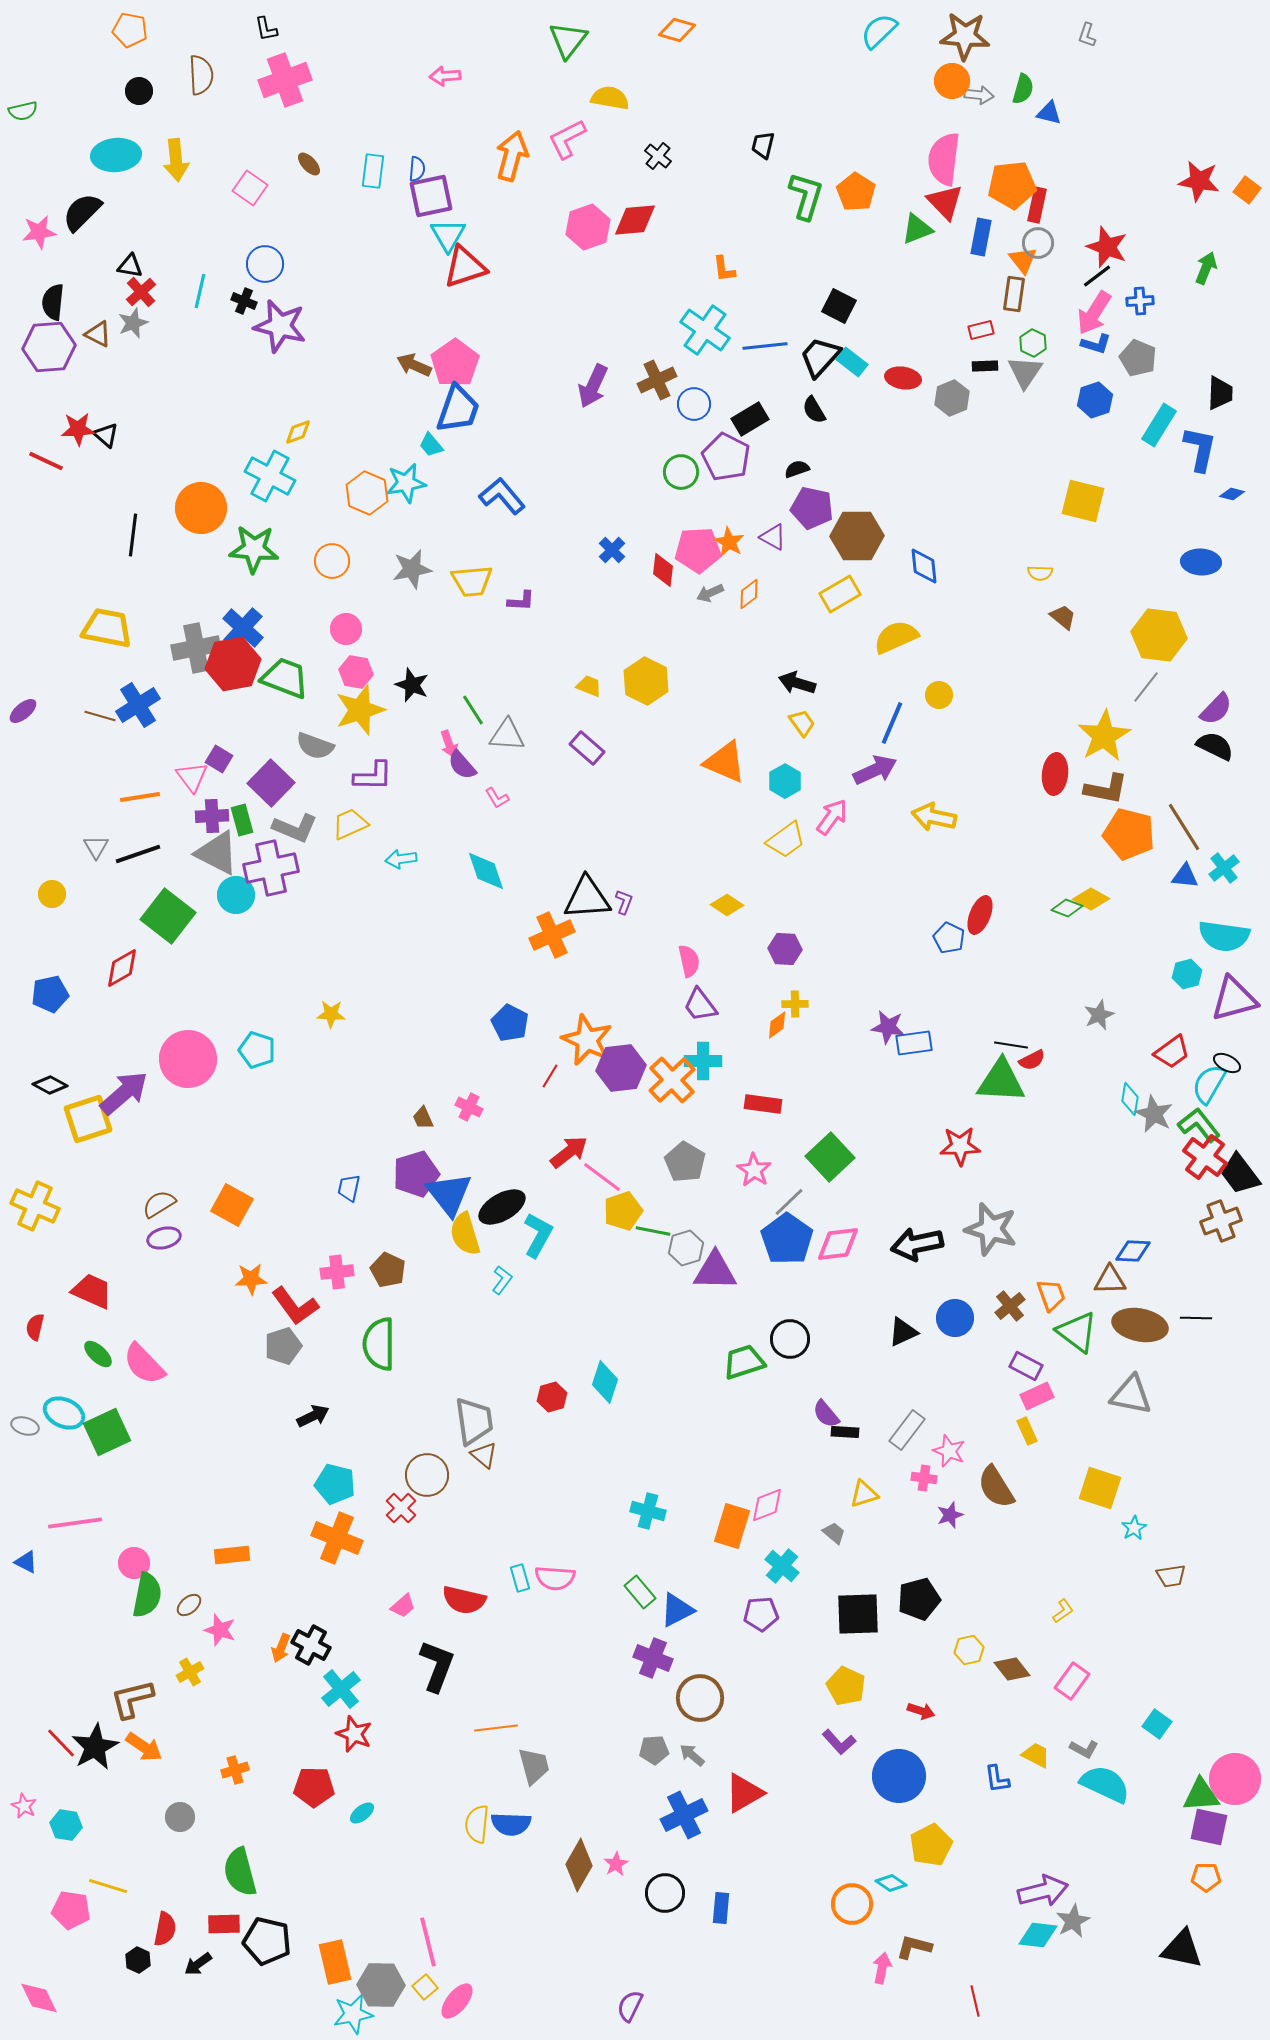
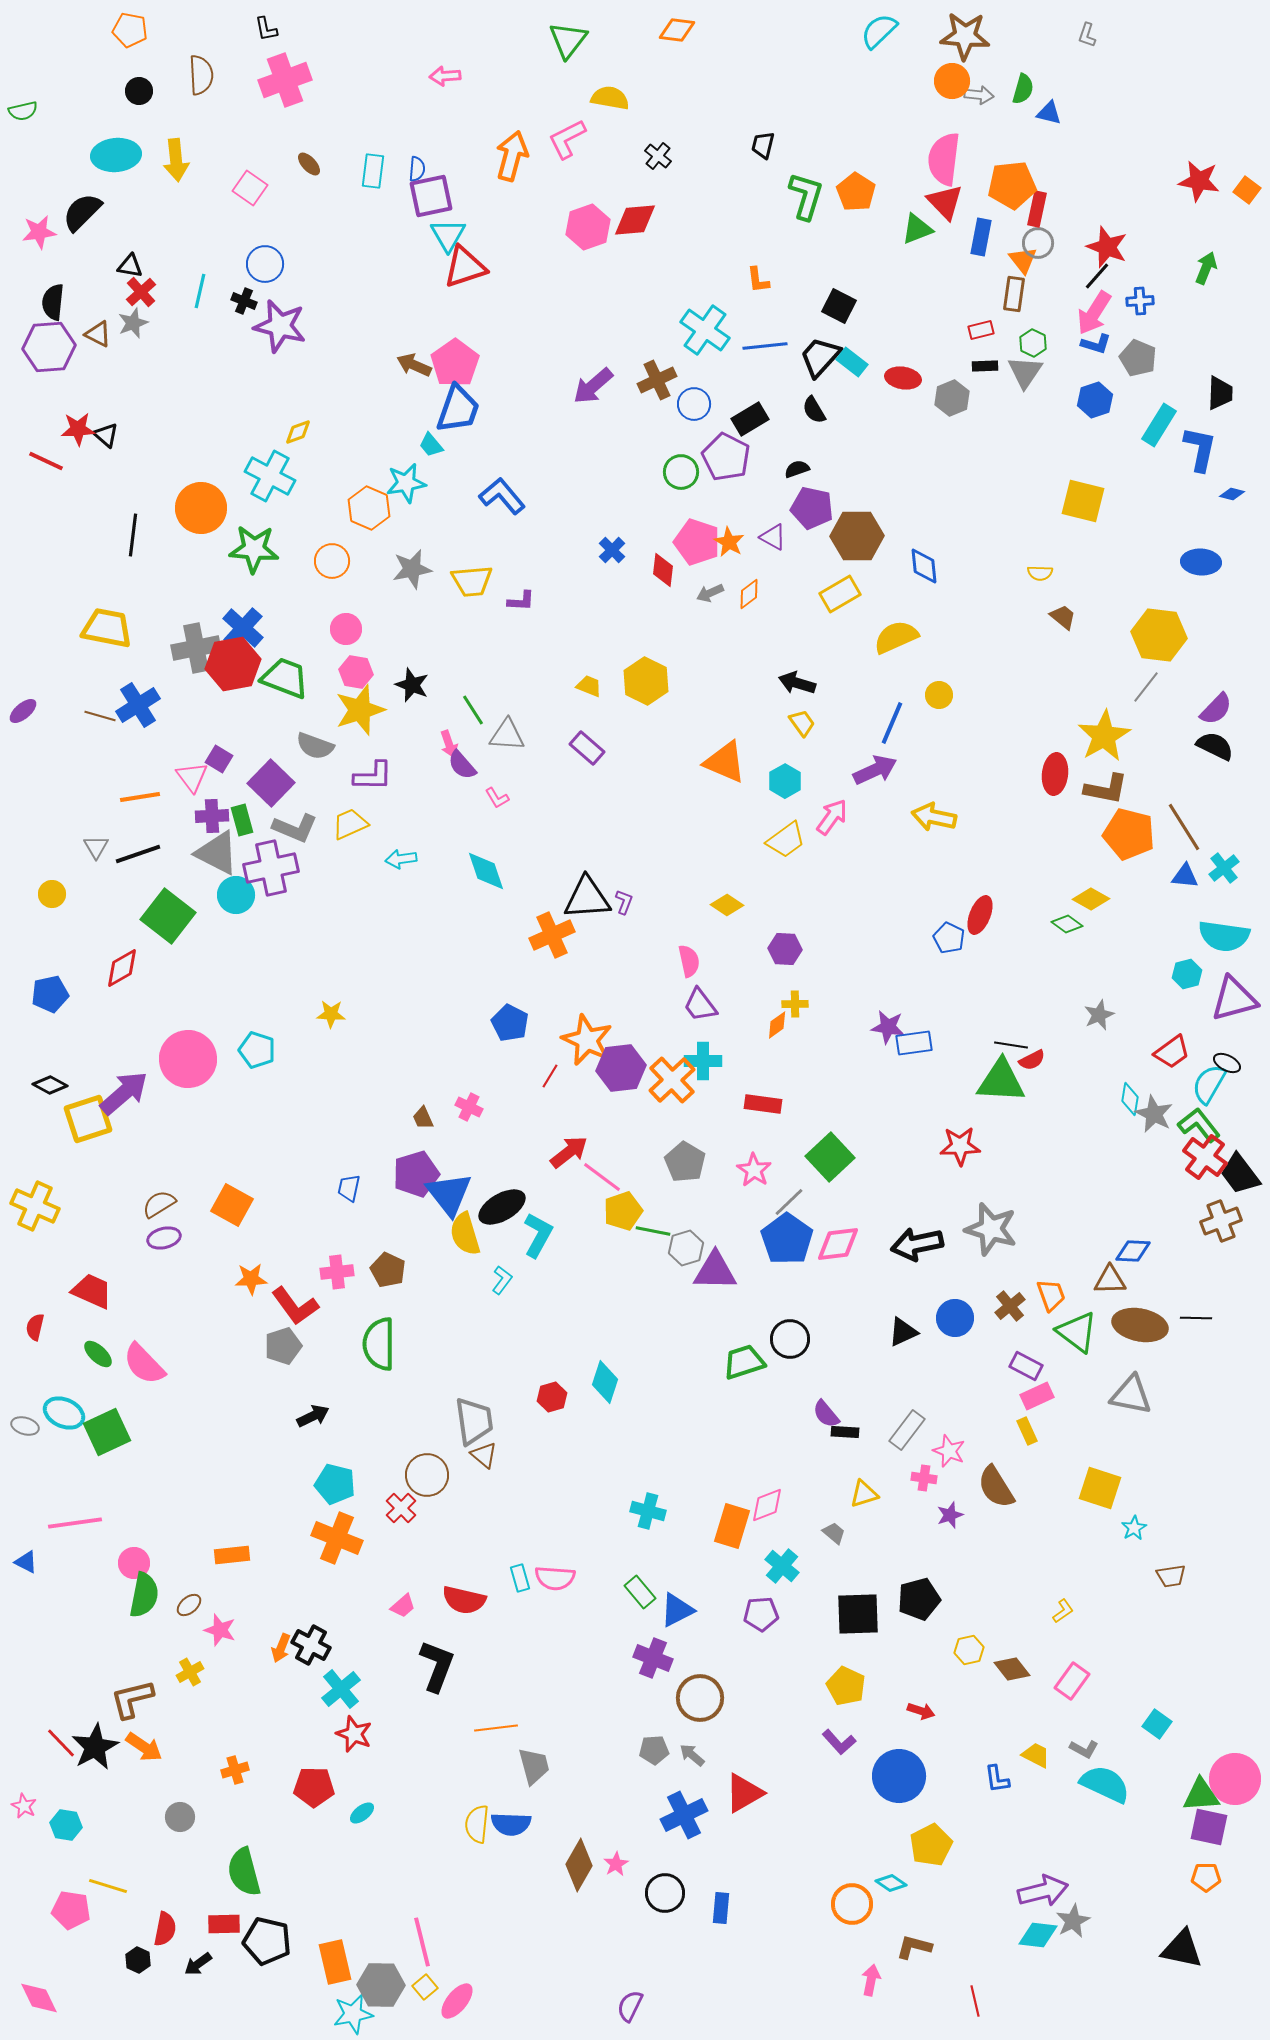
orange diamond at (677, 30): rotated 9 degrees counterclockwise
red rectangle at (1037, 205): moved 4 px down
orange L-shape at (724, 269): moved 34 px right, 11 px down
black line at (1097, 276): rotated 12 degrees counterclockwise
purple arrow at (593, 386): rotated 24 degrees clockwise
orange hexagon at (367, 493): moved 2 px right, 15 px down
pink pentagon at (698, 550): moved 1 px left, 8 px up; rotated 21 degrees clockwise
green diamond at (1067, 908): moved 16 px down; rotated 16 degrees clockwise
green semicircle at (147, 1595): moved 3 px left
green semicircle at (240, 1872): moved 4 px right
pink line at (428, 1942): moved 6 px left
pink arrow at (882, 1968): moved 11 px left, 12 px down
